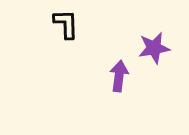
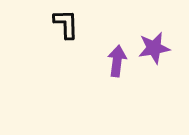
purple arrow: moved 2 px left, 15 px up
